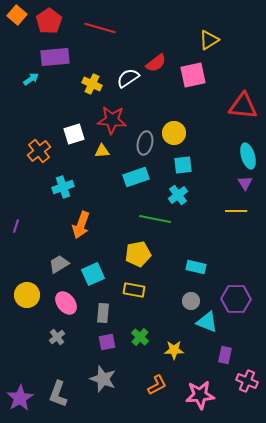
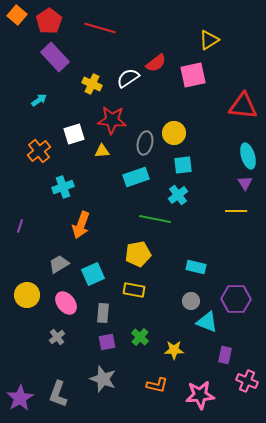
purple rectangle at (55, 57): rotated 52 degrees clockwise
cyan arrow at (31, 79): moved 8 px right, 21 px down
purple line at (16, 226): moved 4 px right
orange L-shape at (157, 385): rotated 40 degrees clockwise
